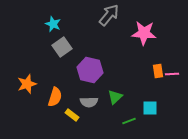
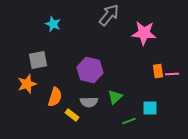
gray square: moved 24 px left, 13 px down; rotated 24 degrees clockwise
